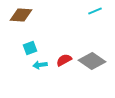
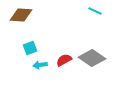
cyan line: rotated 48 degrees clockwise
gray diamond: moved 3 px up
